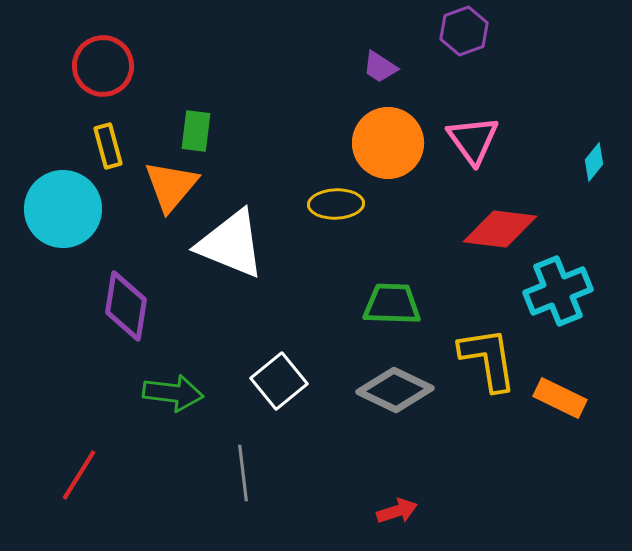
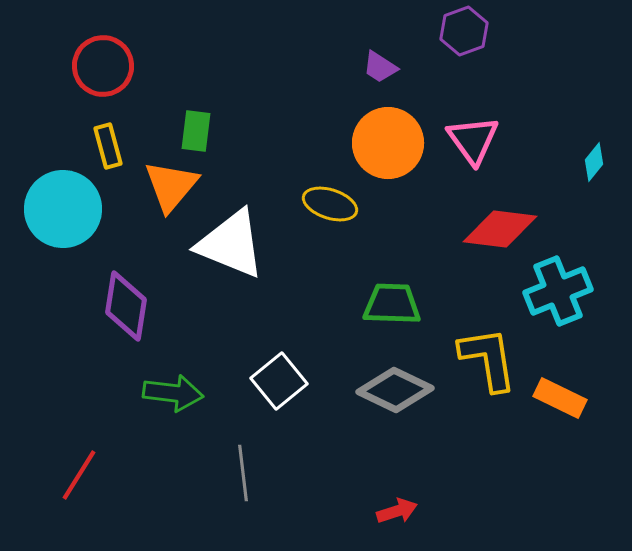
yellow ellipse: moved 6 px left; rotated 20 degrees clockwise
